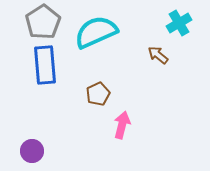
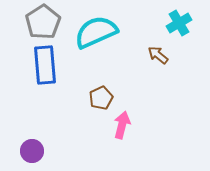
brown pentagon: moved 3 px right, 4 px down
